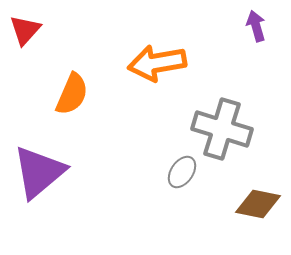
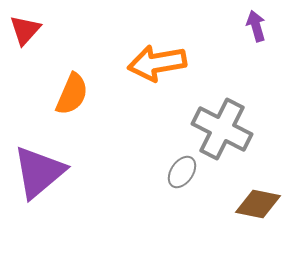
gray cross: rotated 10 degrees clockwise
